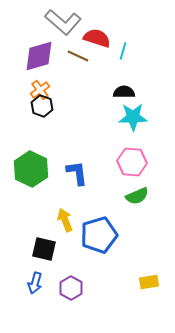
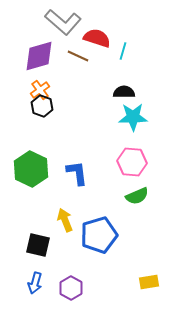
black square: moved 6 px left, 4 px up
